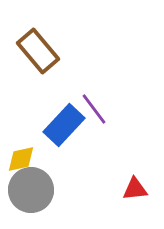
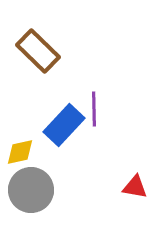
brown rectangle: rotated 6 degrees counterclockwise
purple line: rotated 36 degrees clockwise
yellow diamond: moved 1 px left, 7 px up
red triangle: moved 2 px up; rotated 16 degrees clockwise
